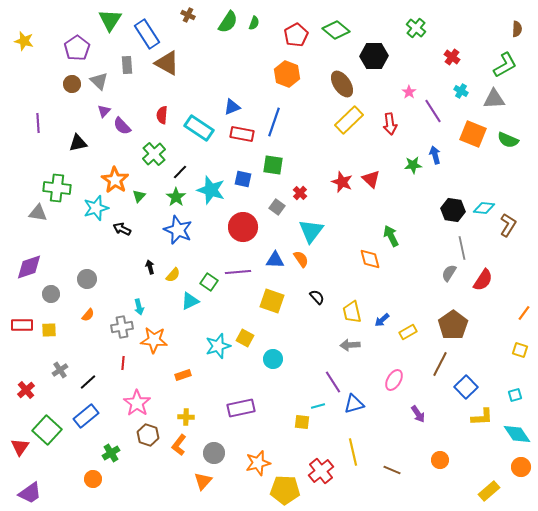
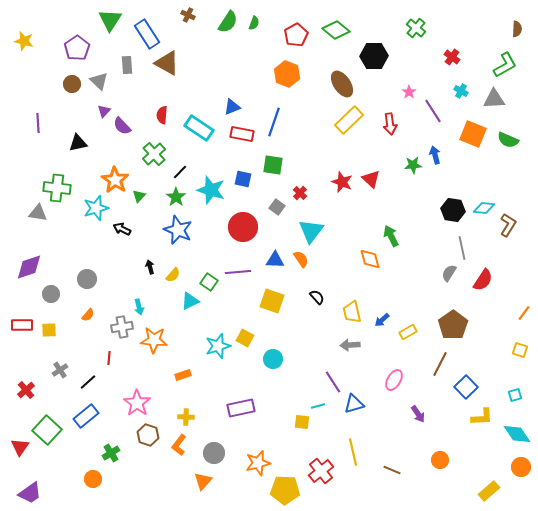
red line at (123, 363): moved 14 px left, 5 px up
